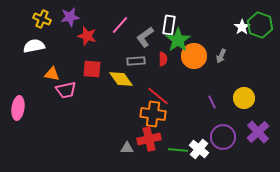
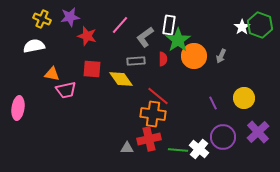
purple line: moved 1 px right, 1 px down
